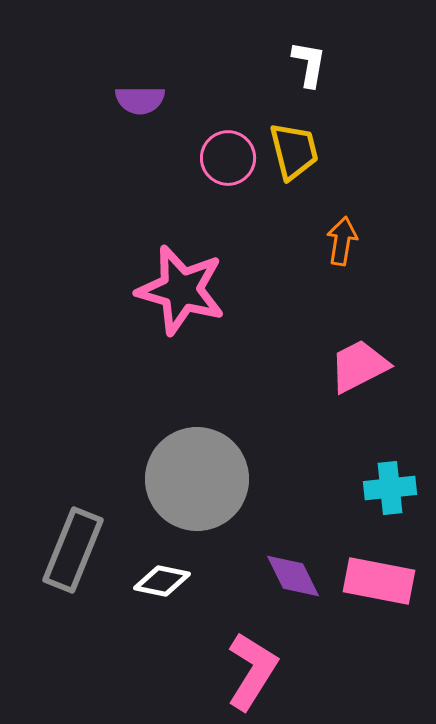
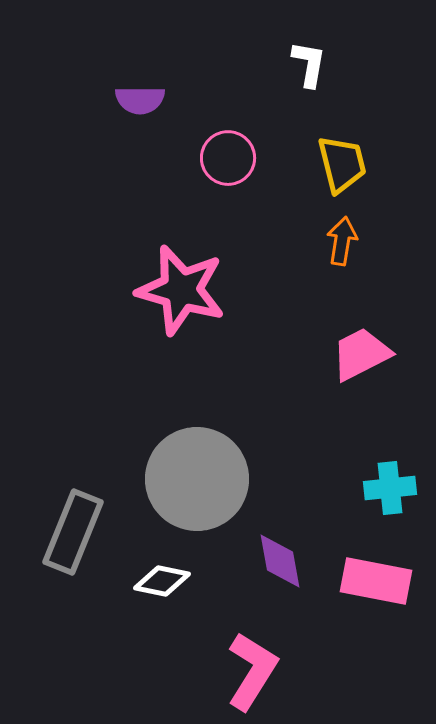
yellow trapezoid: moved 48 px right, 13 px down
pink trapezoid: moved 2 px right, 12 px up
gray rectangle: moved 18 px up
purple diamond: moved 13 px left, 15 px up; rotated 16 degrees clockwise
pink rectangle: moved 3 px left
